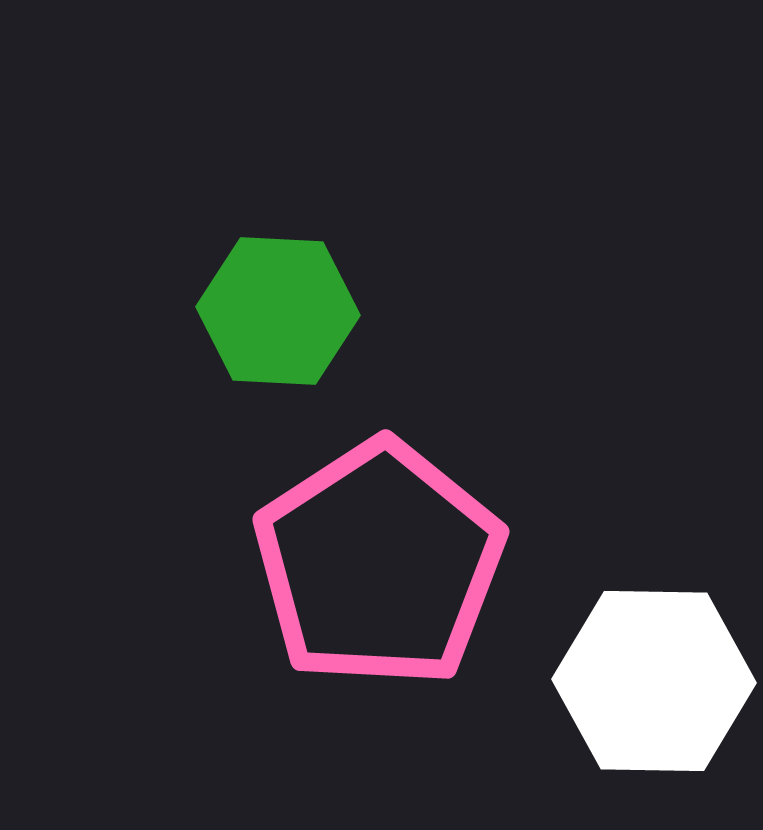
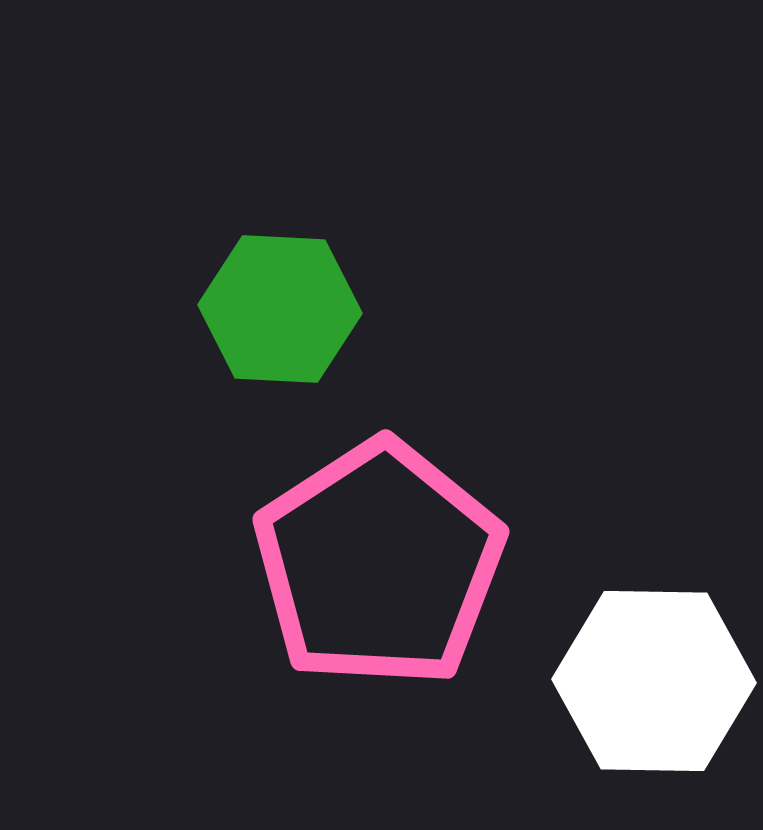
green hexagon: moved 2 px right, 2 px up
